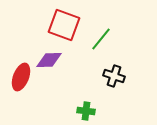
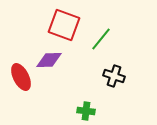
red ellipse: rotated 48 degrees counterclockwise
